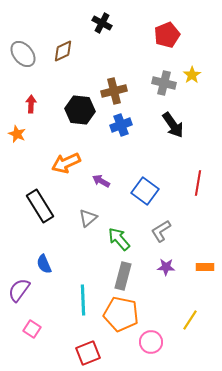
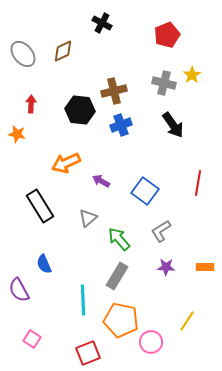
orange star: rotated 12 degrees counterclockwise
gray rectangle: moved 6 px left; rotated 16 degrees clockwise
purple semicircle: rotated 65 degrees counterclockwise
orange pentagon: moved 6 px down
yellow line: moved 3 px left, 1 px down
pink square: moved 10 px down
